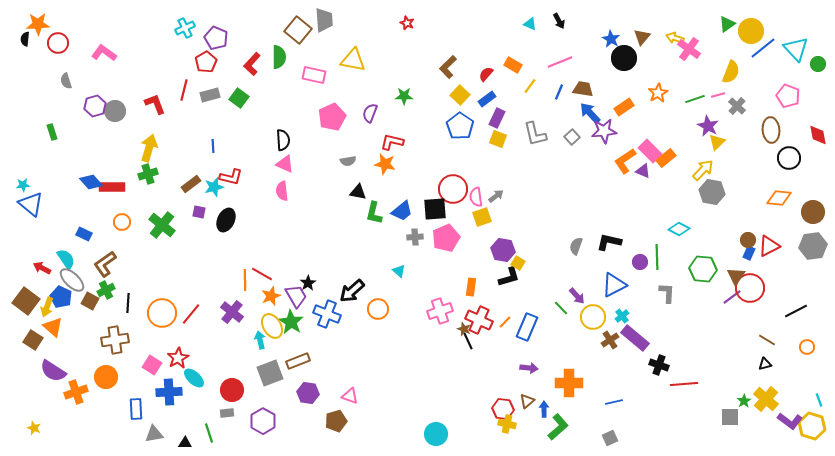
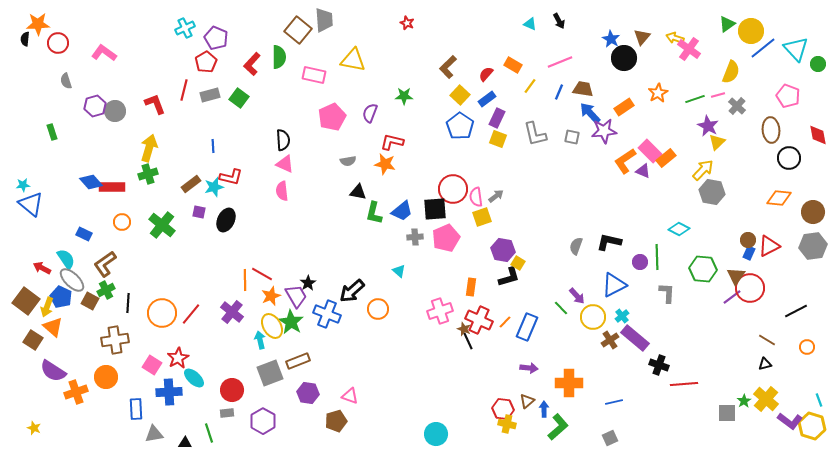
gray square at (572, 137): rotated 35 degrees counterclockwise
gray square at (730, 417): moved 3 px left, 4 px up
